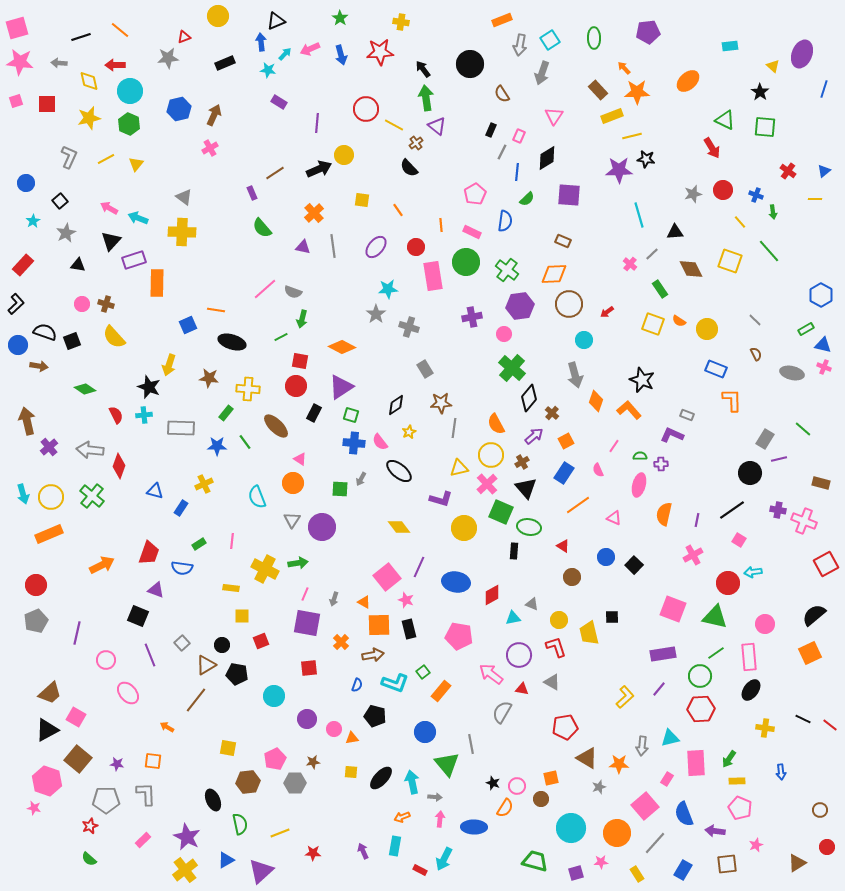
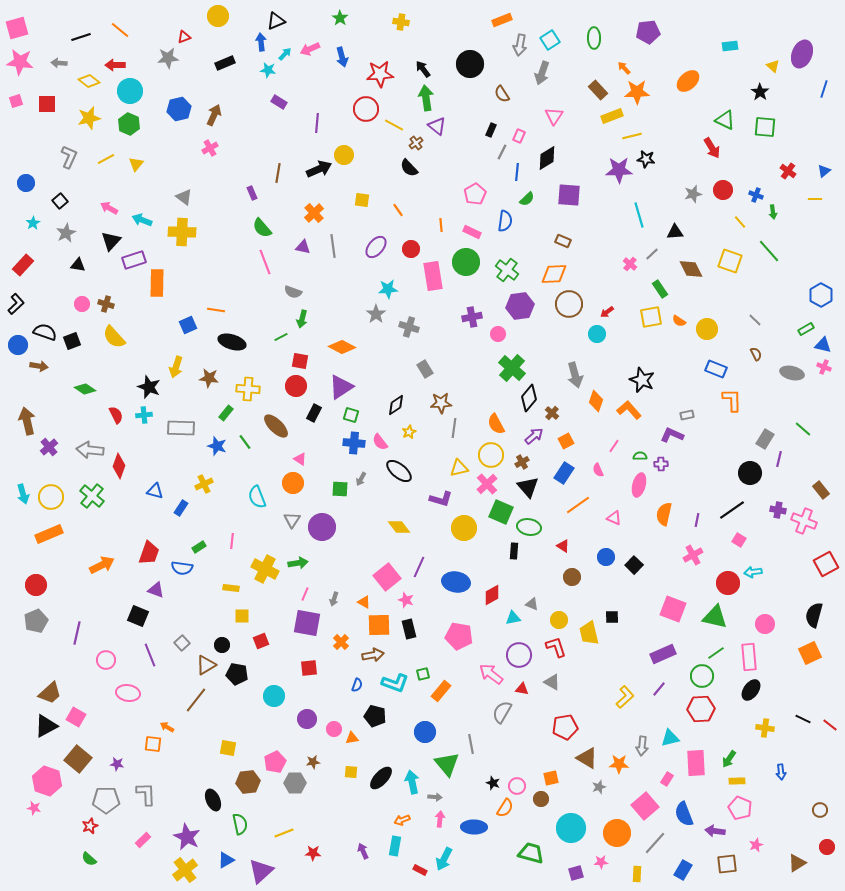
red star at (380, 52): moved 22 px down
blue arrow at (341, 55): moved 1 px right, 2 px down
yellow diamond at (89, 81): rotated 40 degrees counterclockwise
brown line at (275, 173): moved 3 px right; rotated 48 degrees counterclockwise
cyan arrow at (138, 218): moved 4 px right, 2 px down
cyan star at (33, 221): moved 2 px down
red circle at (416, 247): moved 5 px left, 2 px down
pink line at (265, 289): moved 27 px up; rotated 70 degrees counterclockwise
yellow square at (653, 324): moved 2 px left, 7 px up; rotated 30 degrees counterclockwise
pink circle at (504, 334): moved 6 px left
cyan circle at (584, 340): moved 13 px right, 6 px up
yellow arrow at (169, 365): moved 7 px right, 2 px down
gray rectangle at (687, 415): rotated 32 degrees counterclockwise
blue star at (217, 446): rotated 18 degrees clockwise
purple line at (779, 459): rotated 63 degrees counterclockwise
brown rectangle at (821, 483): moved 7 px down; rotated 36 degrees clockwise
black triangle at (526, 488): moved 2 px right, 1 px up
green rectangle at (199, 544): moved 3 px down
black semicircle at (814, 615): rotated 35 degrees counterclockwise
purple rectangle at (663, 654): rotated 15 degrees counterclockwise
green square at (423, 672): moved 2 px down; rotated 24 degrees clockwise
green circle at (700, 676): moved 2 px right
pink ellipse at (128, 693): rotated 40 degrees counterclockwise
black triangle at (47, 730): moved 1 px left, 4 px up
pink pentagon at (275, 759): moved 3 px down
orange square at (153, 761): moved 17 px up
orange arrow at (402, 817): moved 3 px down
yellow line at (280, 833): moved 4 px right
green trapezoid at (535, 861): moved 4 px left, 8 px up
yellow rectangle at (637, 874): rotated 35 degrees clockwise
